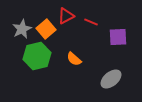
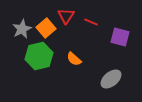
red triangle: rotated 30 degrees counterclockwise
orange square: moved 1 px up
purple square: moved 2 px right; rotated 18 degrees clockwise
green hexagon: moved 2 px right
